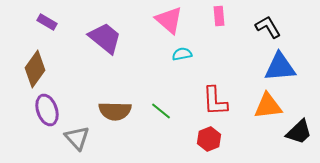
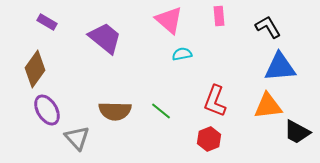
red L-shape: rotated 24 degrees clockwise
purple ellipse: rotated 12 degrees counterclockwise
black trapezoid: moved 2 px left; rotated 72 degrees clockwise
